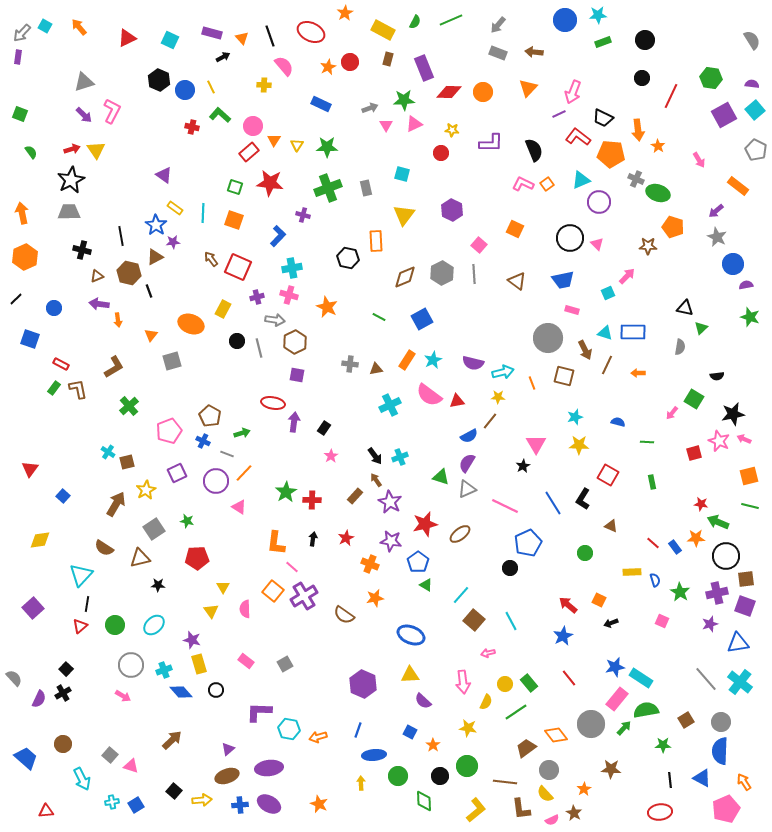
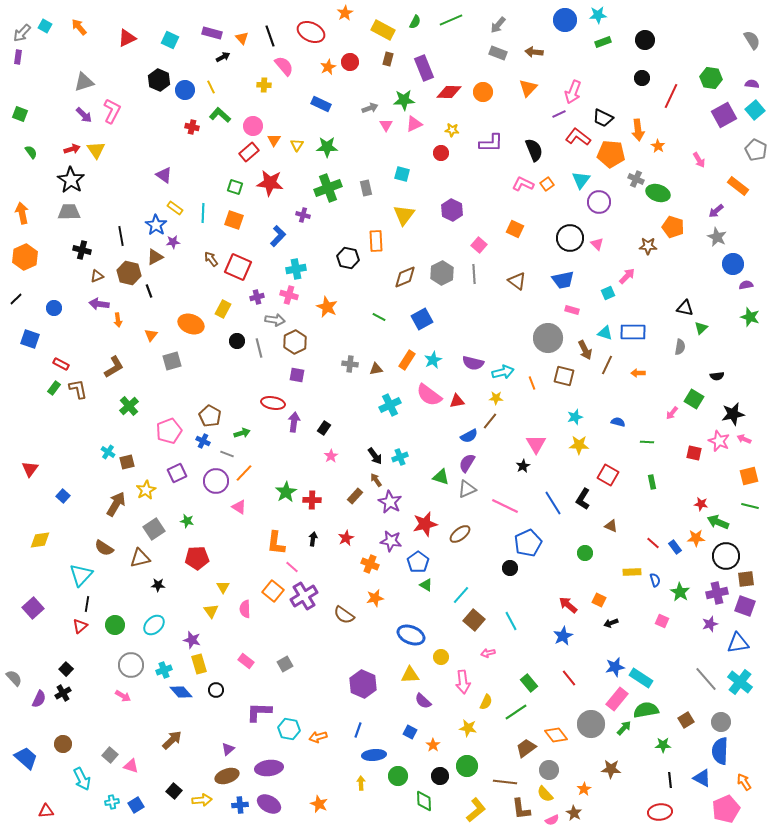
black star at (71, 180): rotated 12 degrees counterclockwise
cyan triangle at (581, 180): rotated 30 degrees counterclockwise
cyan cross at (292, 268): moved 4 px right, 1 px down
yellow star at (498, 397): moved 2 px left, 1 px down
red square at (694, 453): rotated 28 degrees clockwise
yellow circle at (505, 684): moved 64 px left, 27 px up
